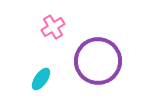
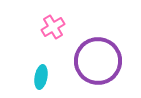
cyan ellipse: moved 2 px up; rotated 25 degrees counterclockwise
